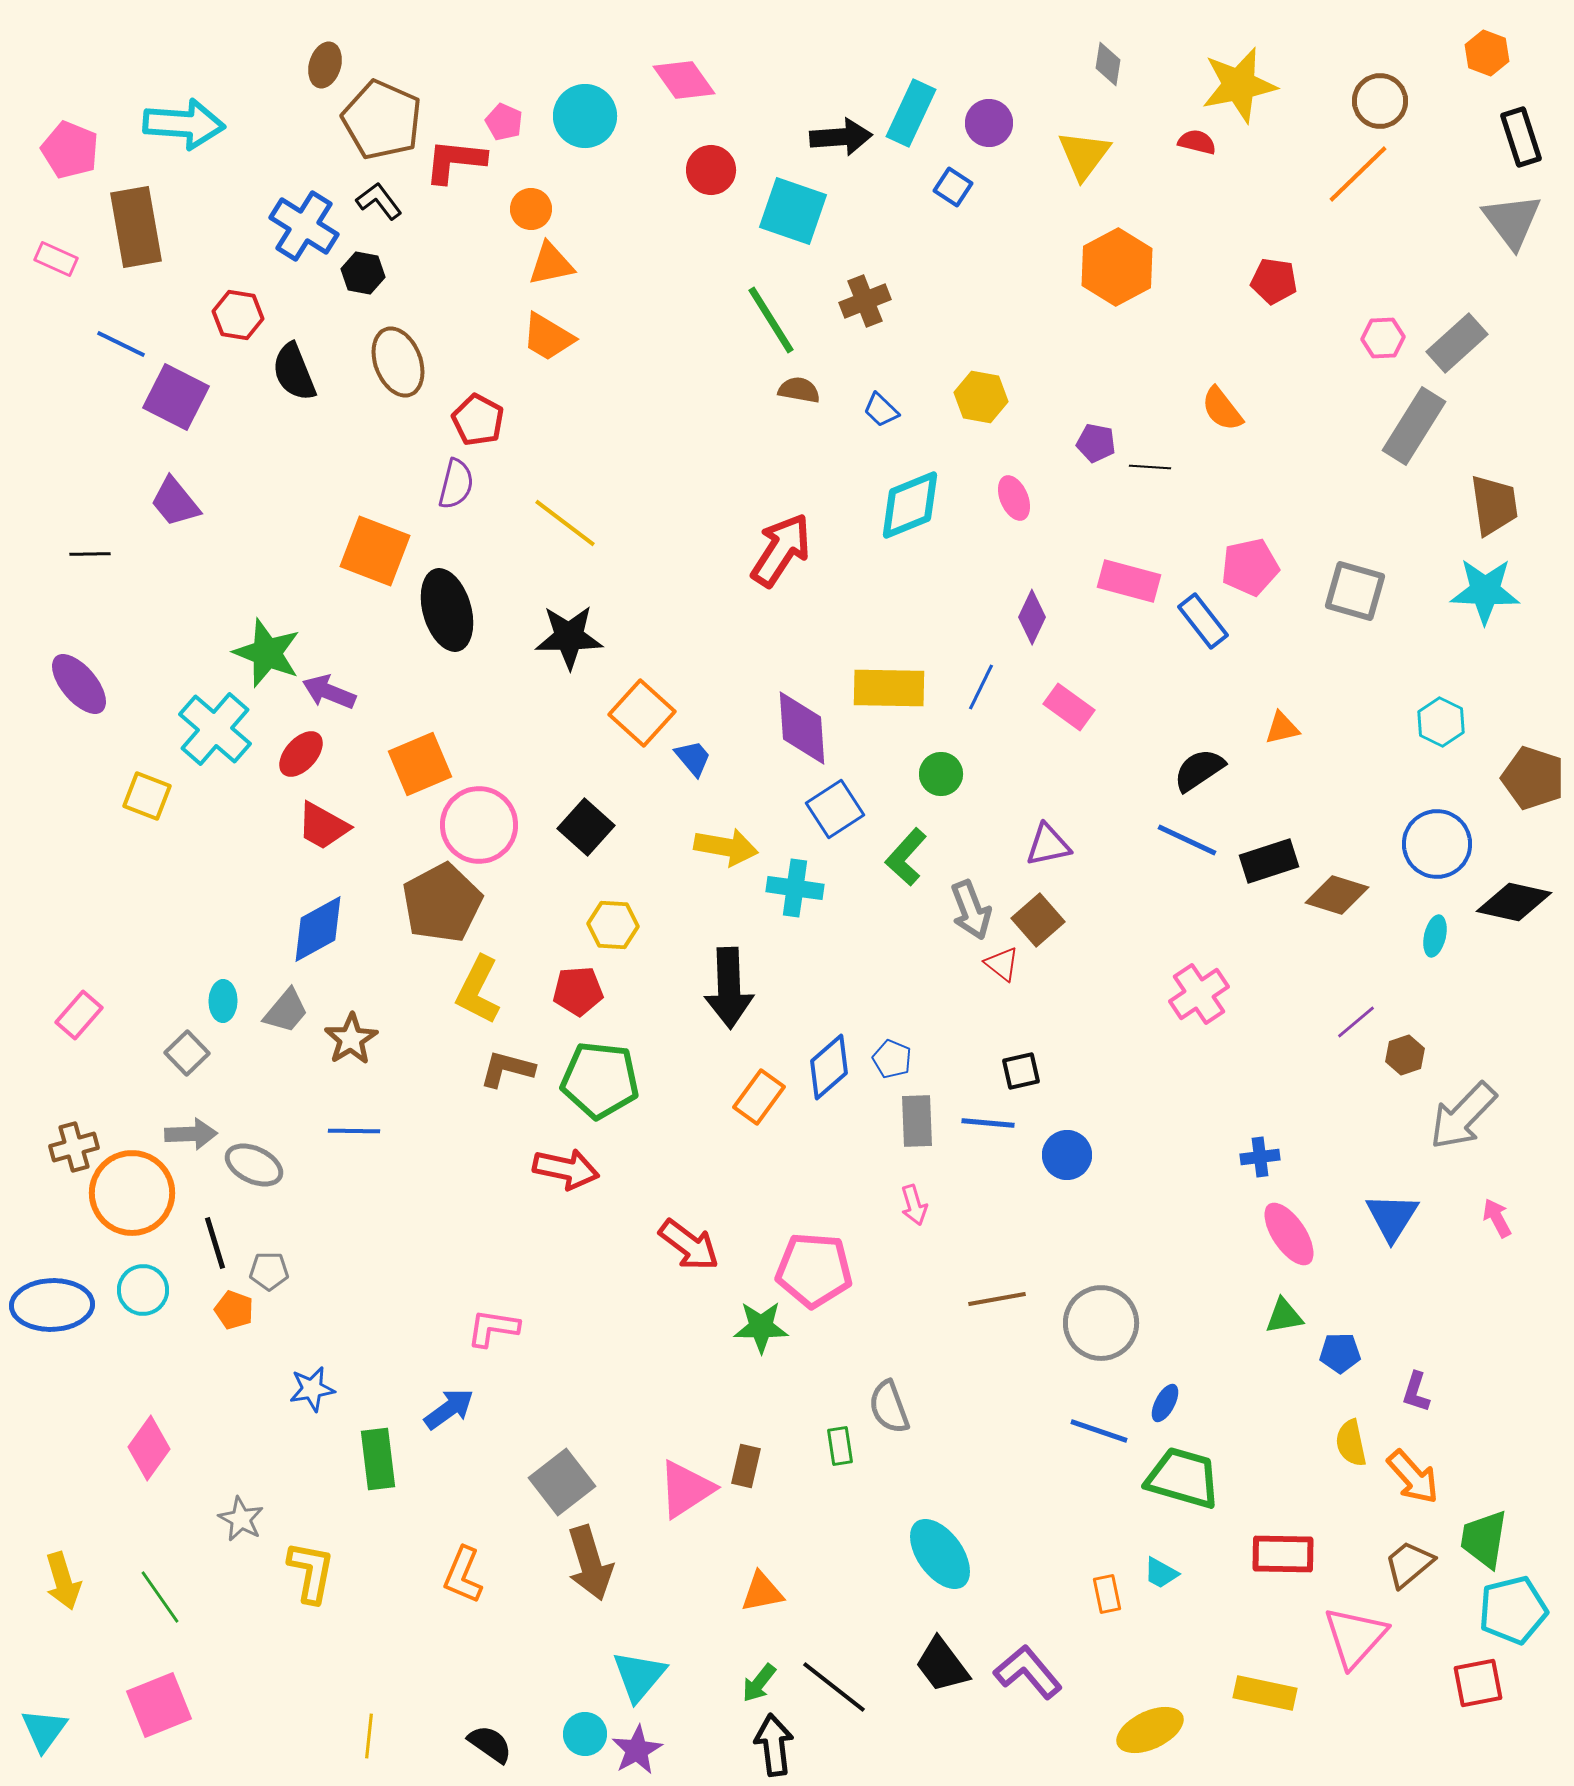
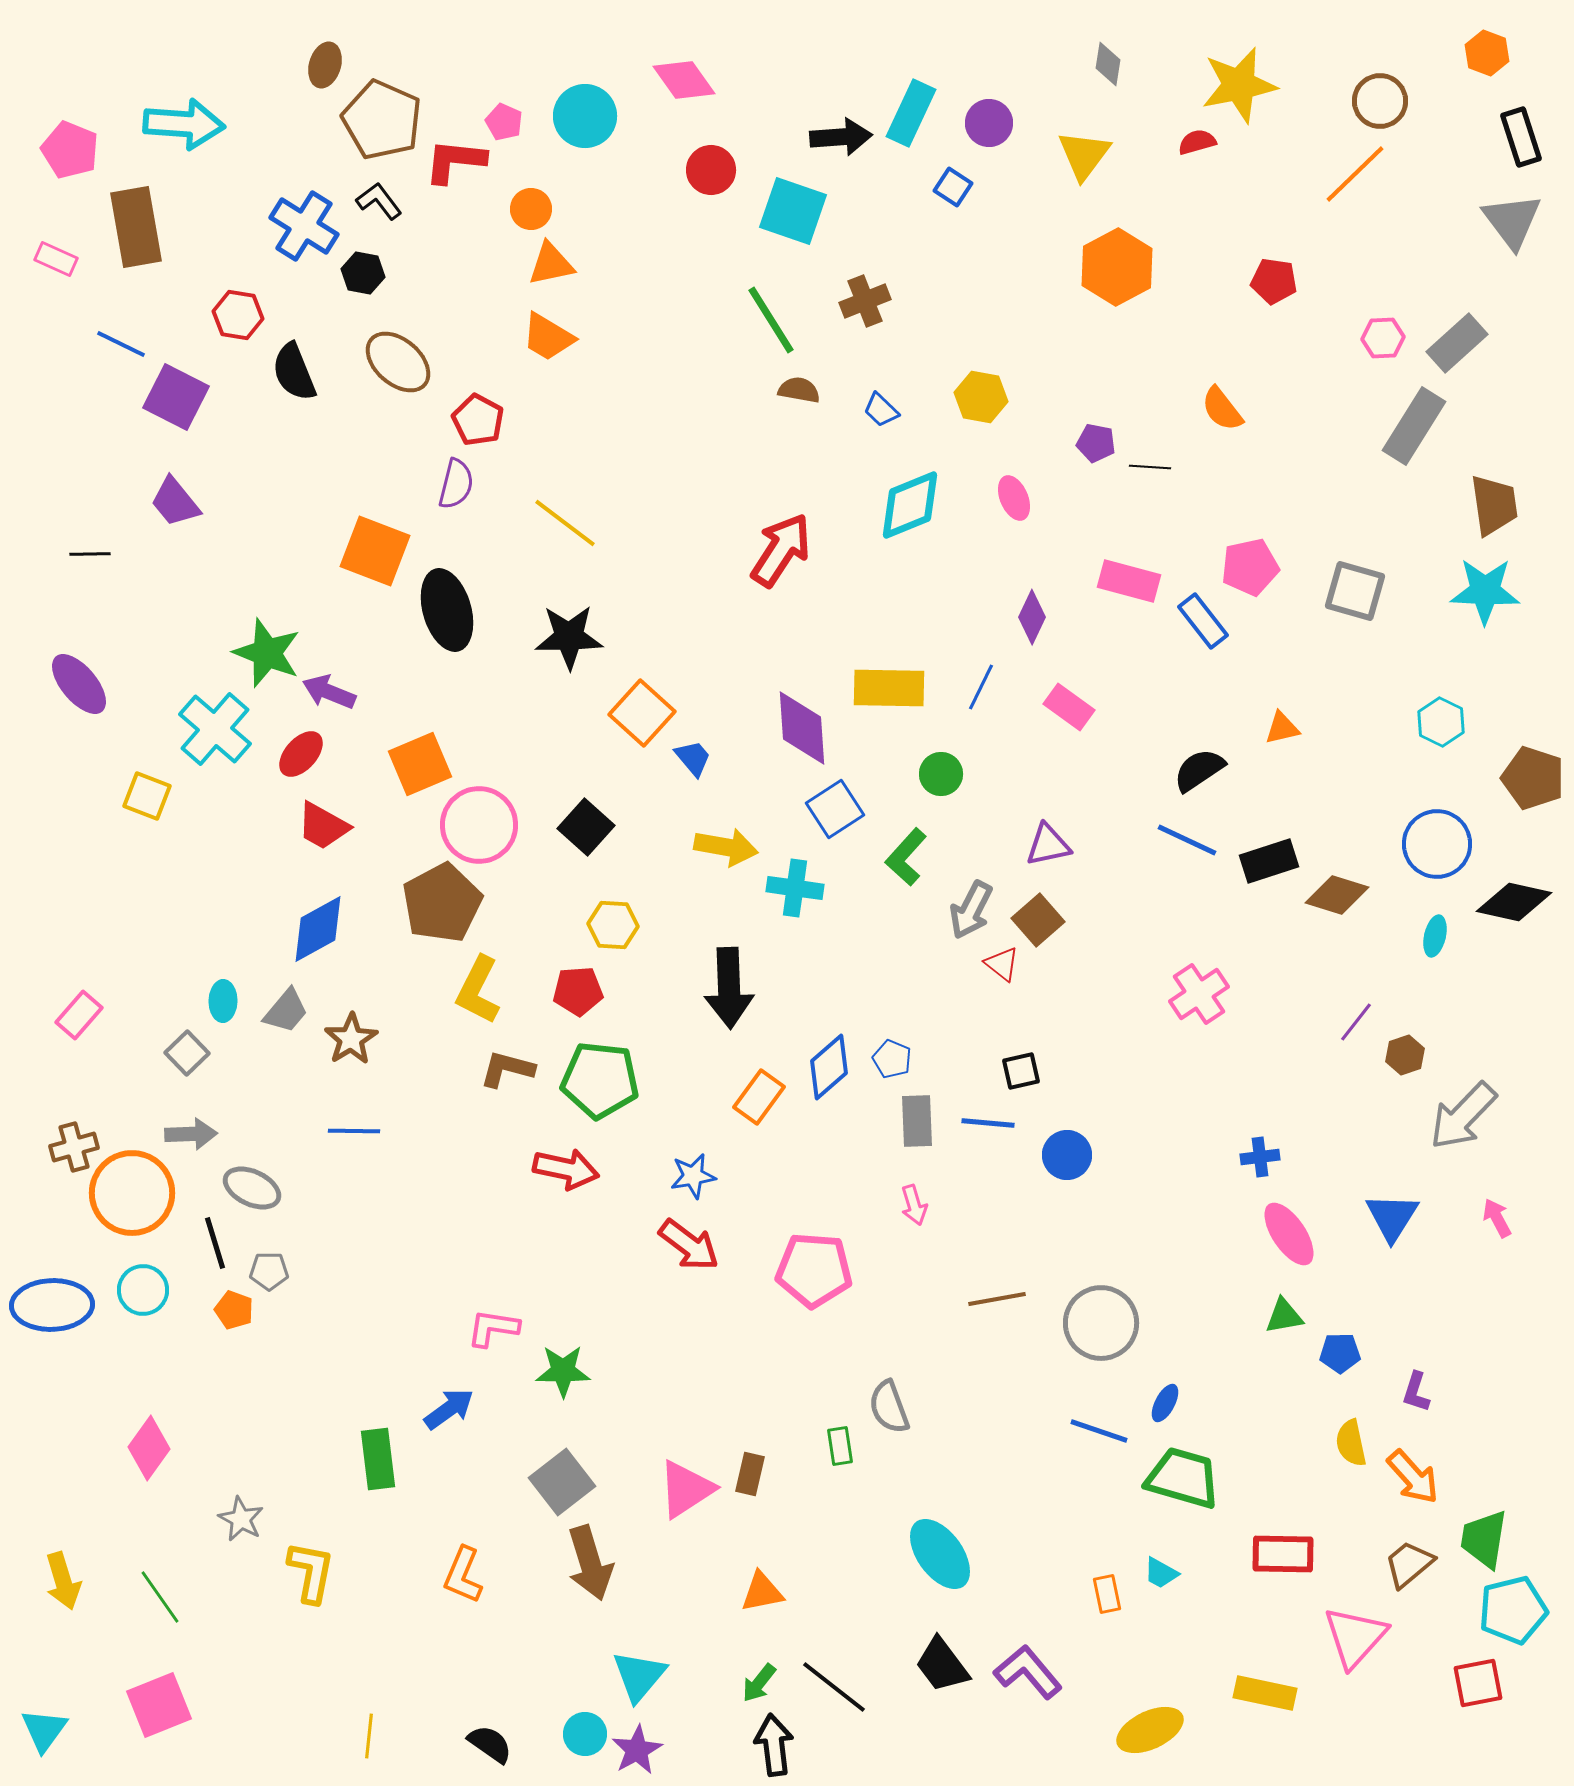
red semicircle at (1197, 142): rotated 30 degrees counterclockwise
orange line at (1358, 174): moved 3 px left
brown ellipse at (398, 362): rotated 28 degrees counterclockwise
gray arrow at (971, 910): rotated 48 degrees clockwise
purple line at (1356, 1022): rotated 12 degrees counterclockwise
gray ellipse at (254, 1165): moved 2 px left, 23 px down
green star at (761, 1327): moved 198 px left, 44 px down
blue star at (312, 1389): moved 381 px right, 213 px up
brown rectangle at (746, 1466): moved 4 px right, 8 px down
